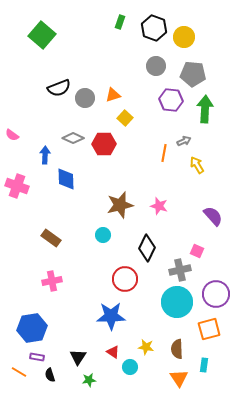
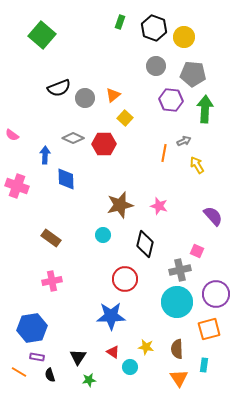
orange triangle at (113, 95): rotated 21 degrees counterclockwise
black diamond at (147, 248): moved 2 px left, 4 px up; rotated 12 degrees counterclockwise
